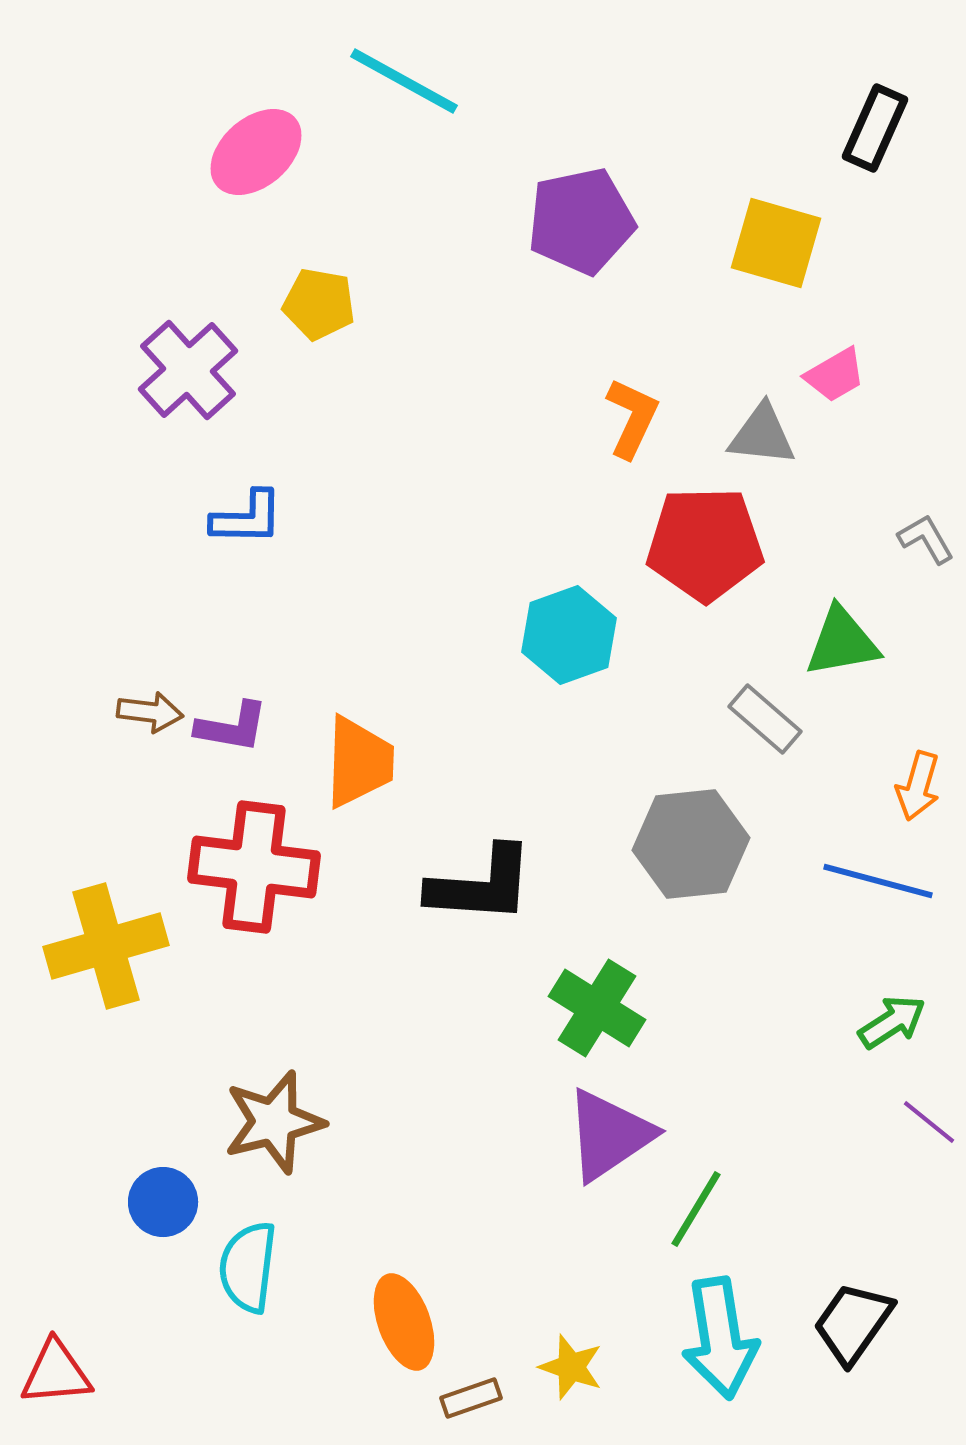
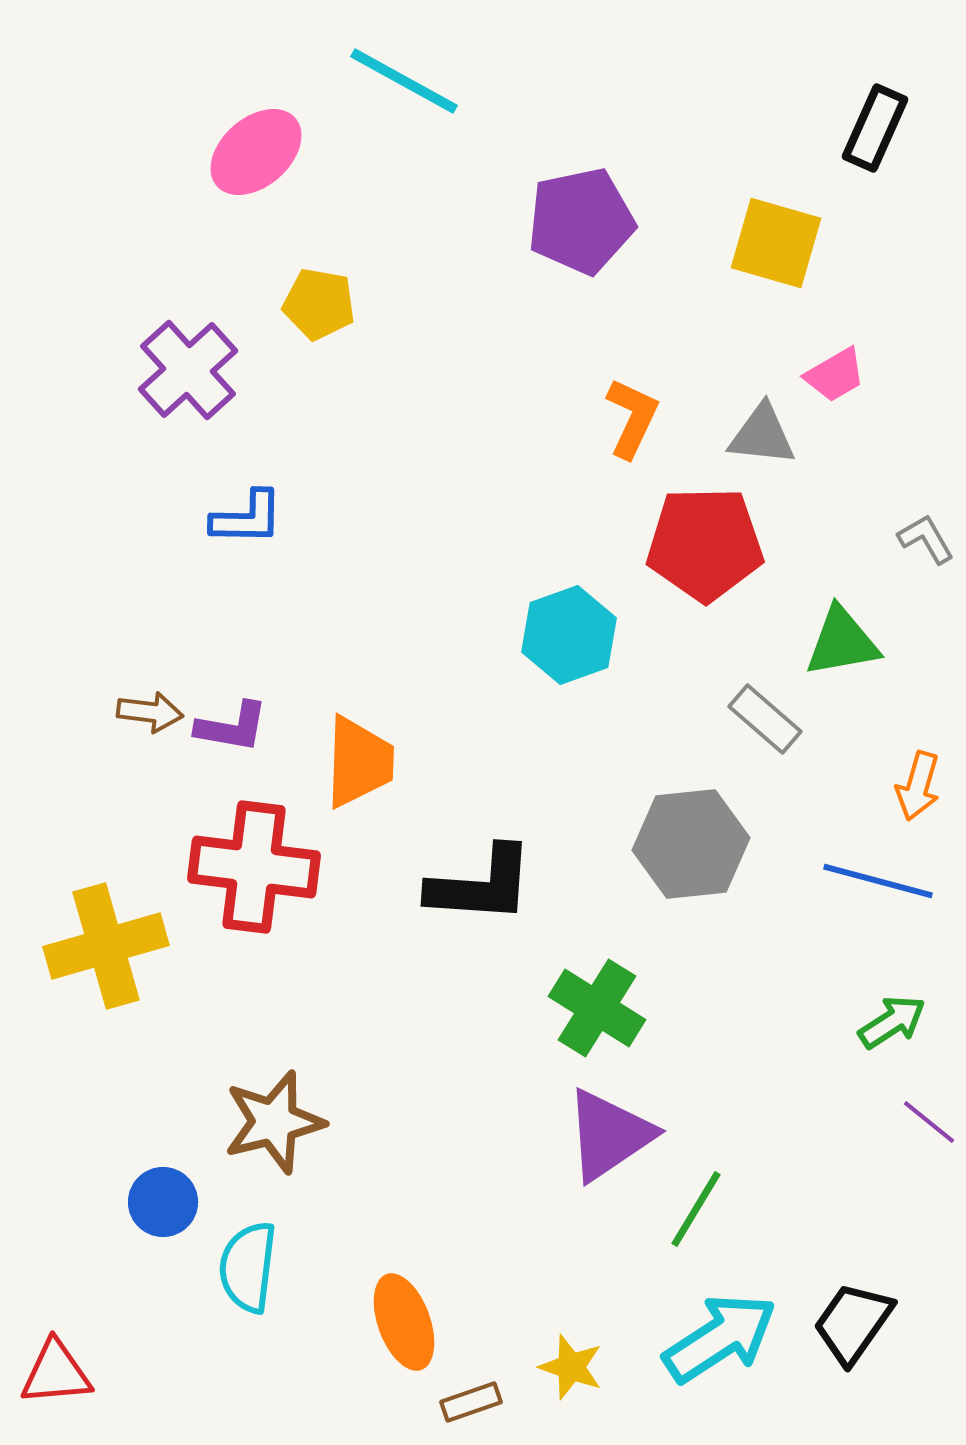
cyan arrow: rotated 114 degrees counterclockwise
brown rectangle: moved 4 px down
